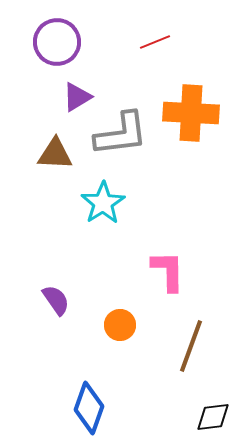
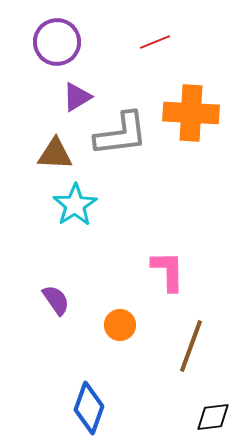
cyan star: moved 28 px left, 2 px down
